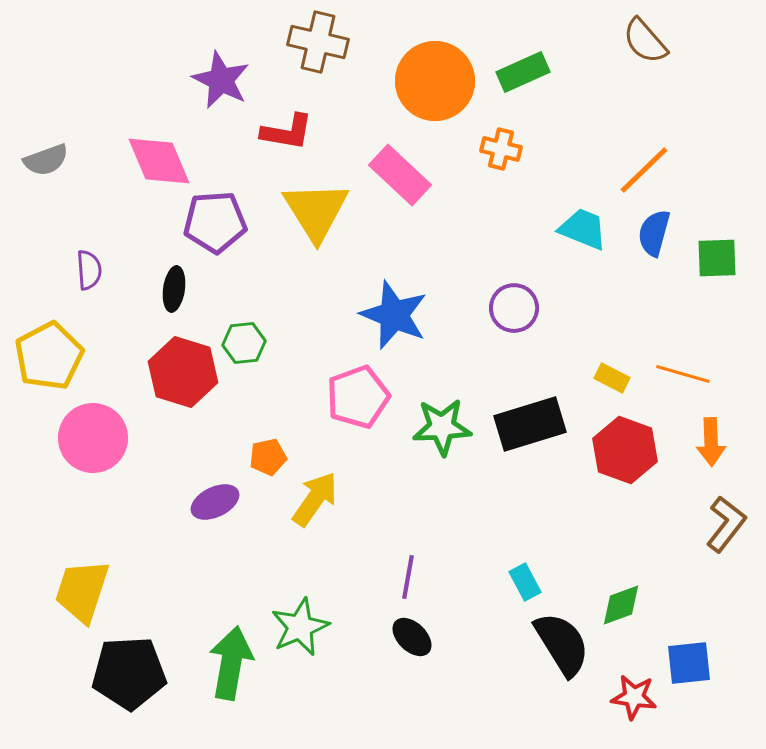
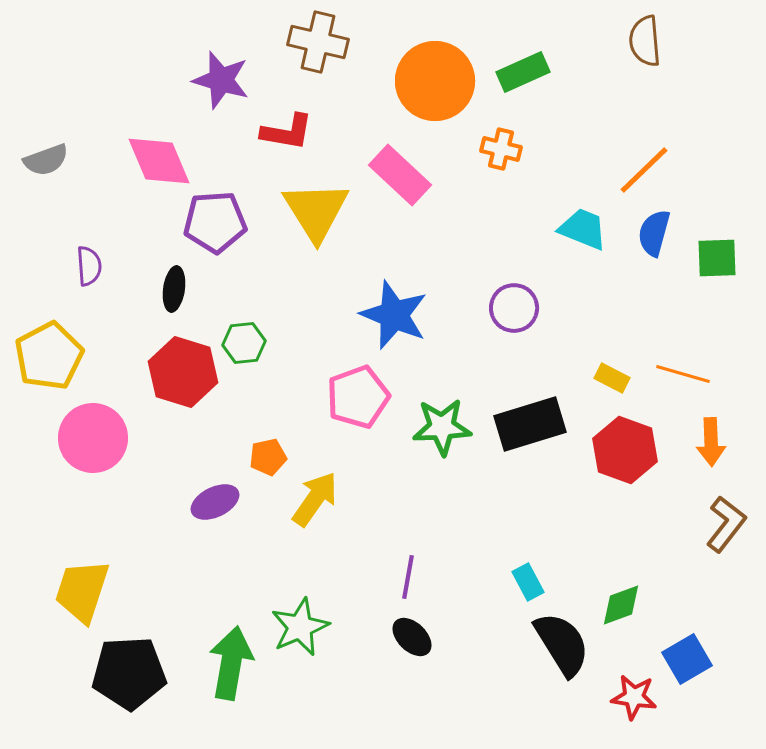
brown semicircle at (645, 41): rotated 36 degrees clockwise
purple star at (221, 80): rotated 10 degrees counterclockwise
purple semicircle at (89, 270): moved 4 px up
cyan rectangle at (525, 582): moved 3 px right
blue square at (689, 663): moved 2 px left, 4 px up; rotated 24 degrees counterclockwise
